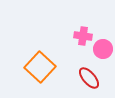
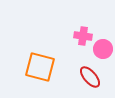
orange square: rotated 28 degrees counterclockwise
red ellipse: moved 1 px right, 1 px up
